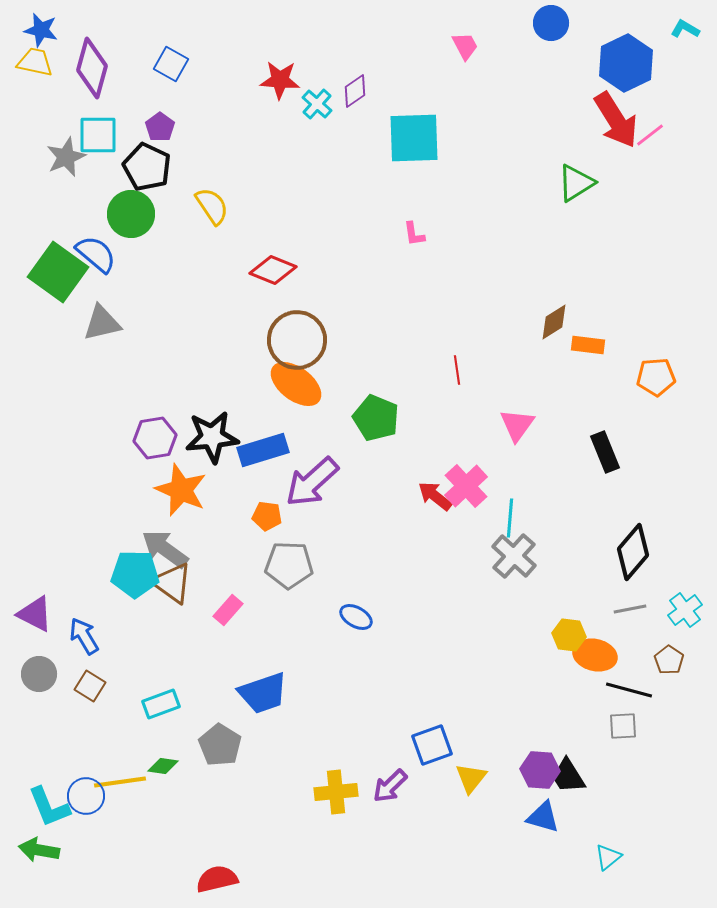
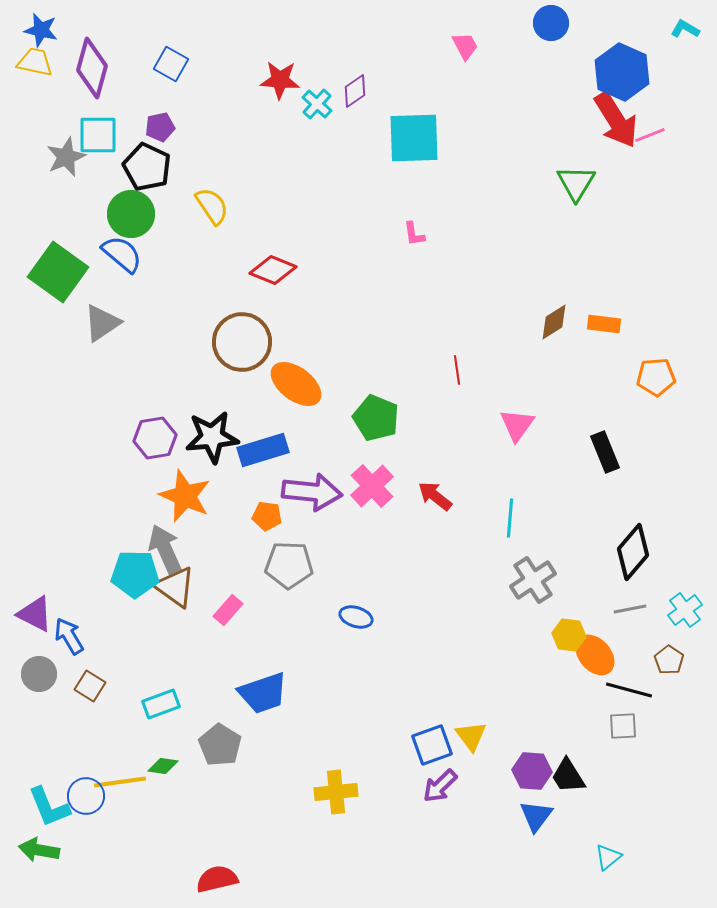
blue hexagon at (626, 63): moved 4 px left, 9 px down; rotated 10 degrees counterclockwise
purple pentagon at (160, 127): rotated 24 degrees clockwise
pink line at (650, 135): rotated 16 degrees clockwise
green triangle at (576, 183): rotated 27 degrees counterclockwise
blue semicircle at (96, 254): moved 26 px right
gray triangle at (102, 323): rotated 21 degrees counterclockwise
brown circle at (297, 340): moved 55 px left, 2 px down
orange rectangle at (588, 345): moved 16 px right, 21 px up
purple arrow at (312, 482): moved 10 px down; rotated 132 degrees counterclockwise
pink cross at (466, 486): moved 94 px left
orange star at (181, 490): moved 4 px right, 6 px down
gray arrow at (165, 549): rotated 30 degrees clockwise
gray cross at (514, 556): moved 19 px right, 24 px down; rotated 15 degrees clockwise
brown triangle at (172, 583): moved 3 px right, 4 px down
blue ellipse at (356, 617): rotated 12 degrees counterclockwise
blue arrow at (84, 636): moved 15 px left
orange ellipse at (595, 655): rotated 36 degrees clockwise
purple hexagon at (540, 770): moved 8 px left, 1 px down
yellow triangle at (471, 778): moved 42 px up; rotated 16 degrees counterclockwise
purple arrow at (390, 786): moved 50 px right
blue triangle at (543, 817): moved 7 px left, 1 px up; rotated 51 degrees clockwise
